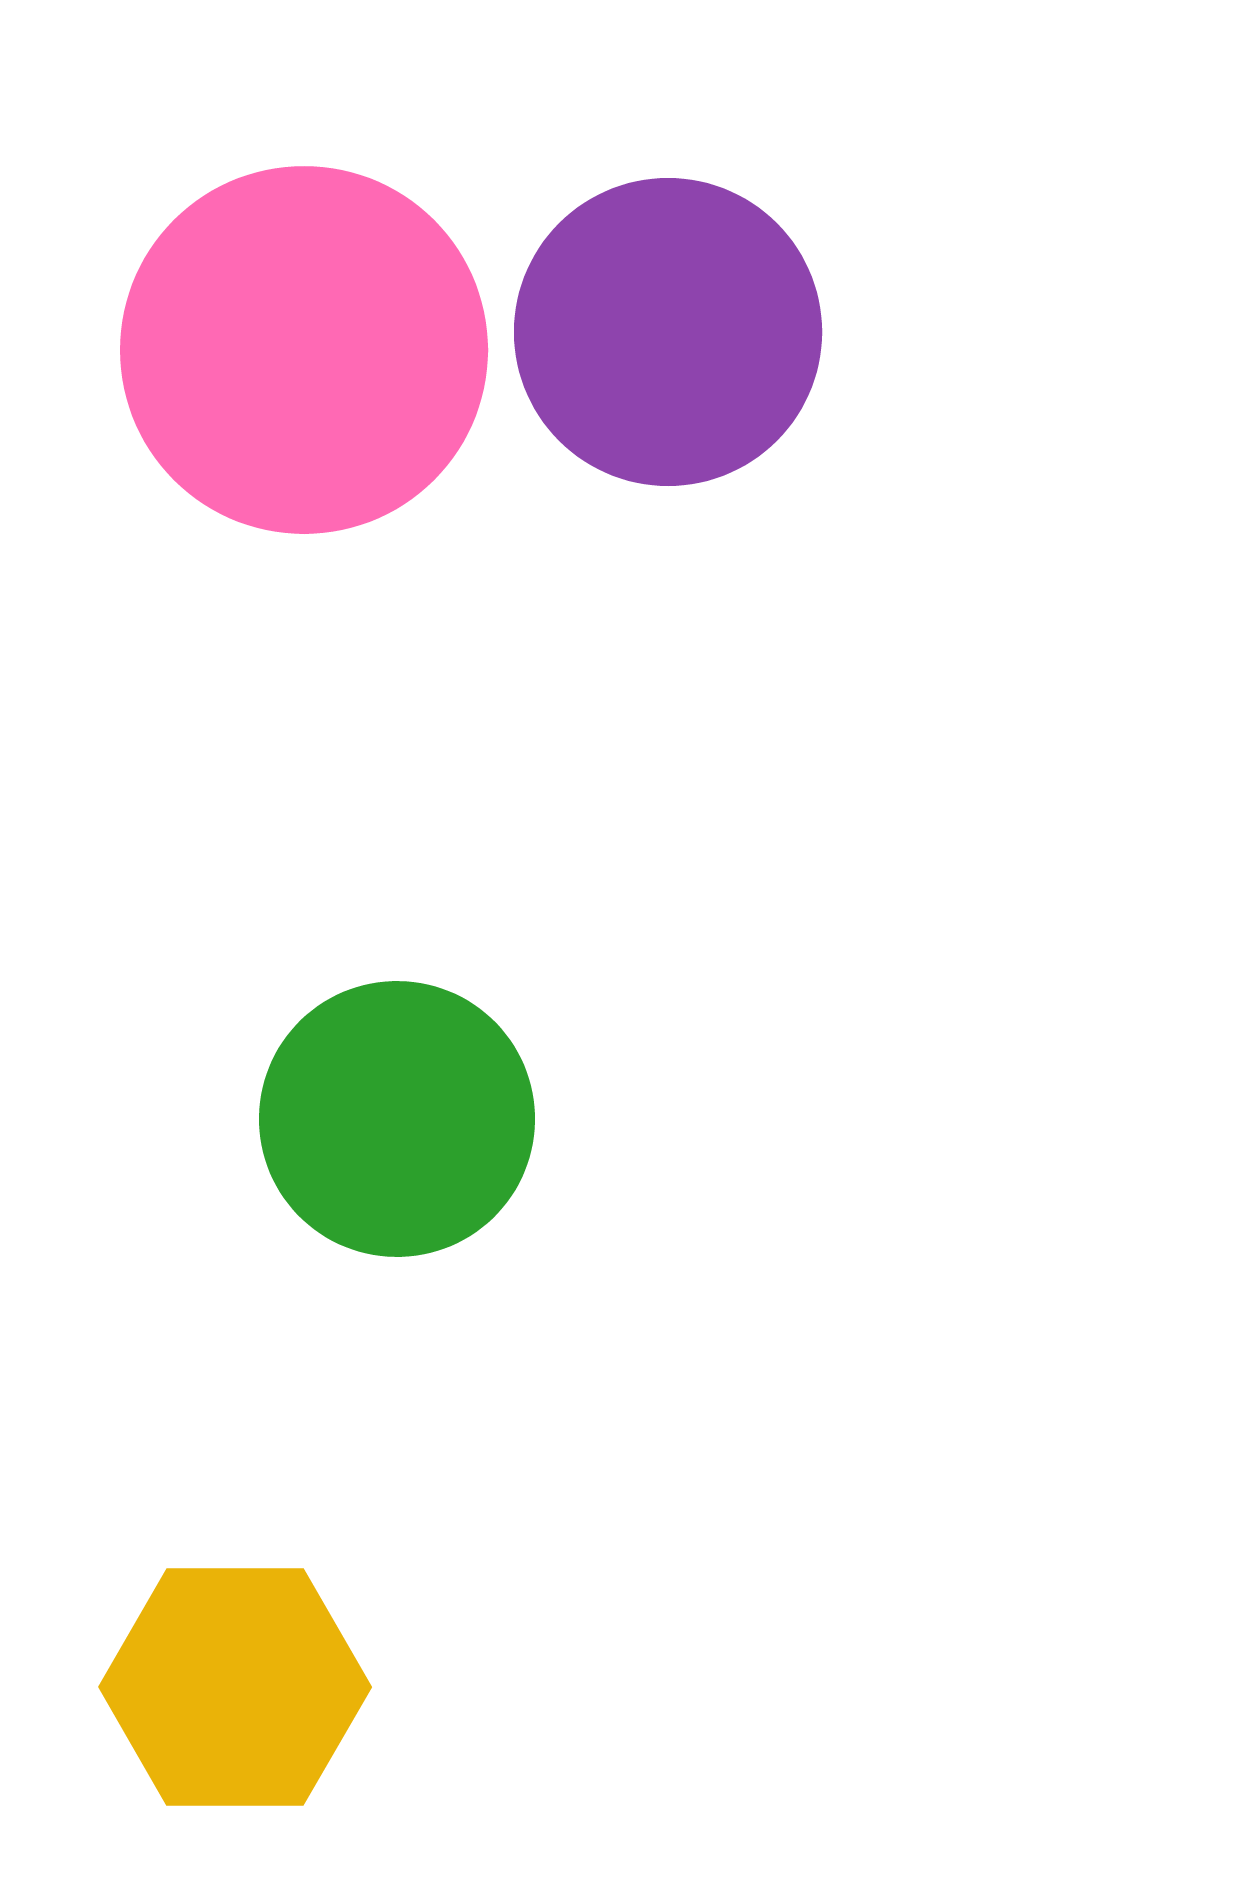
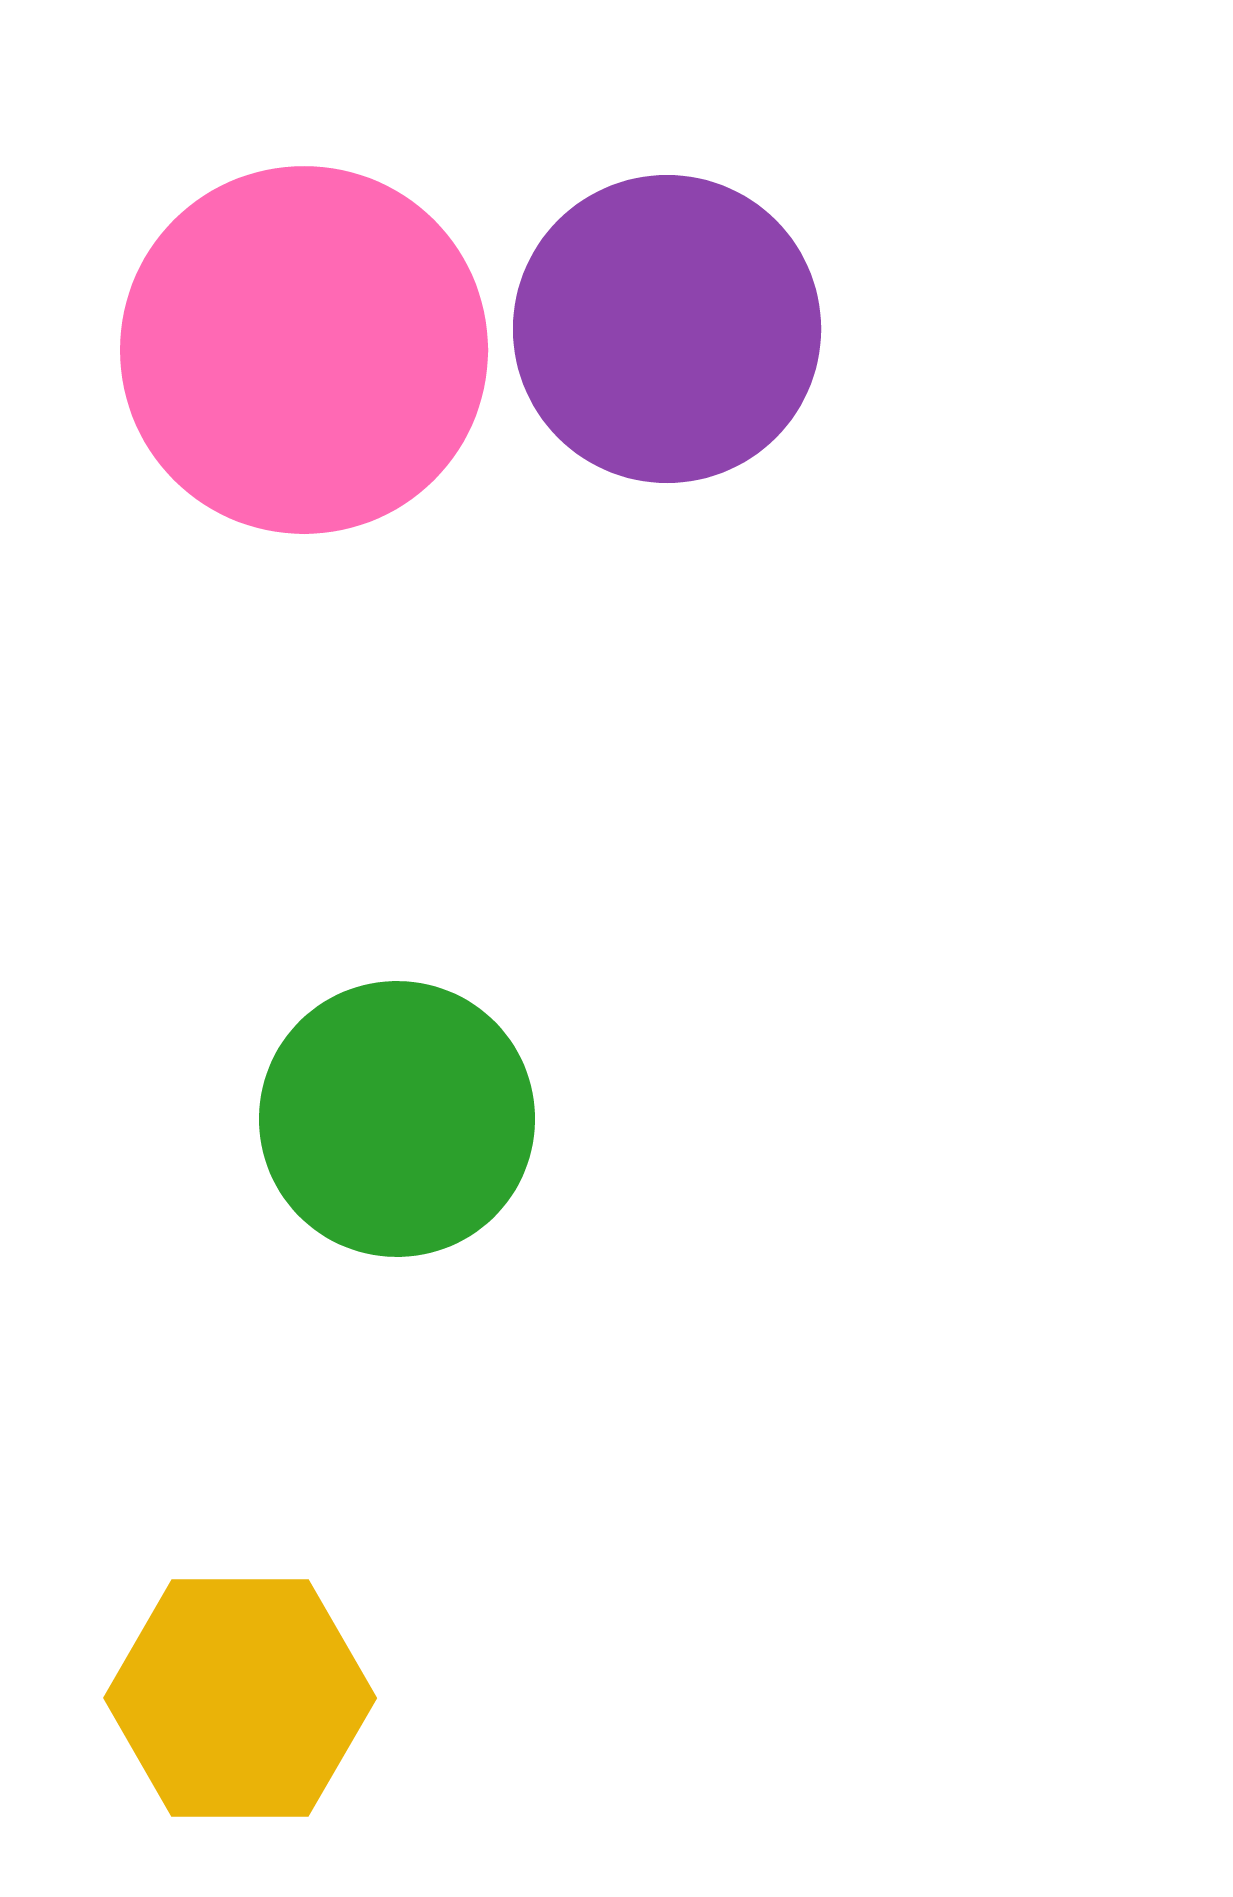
purple circle: moved 1 px left, 3 px up
yellow hexagon: moved 5 px right, 11 px down
